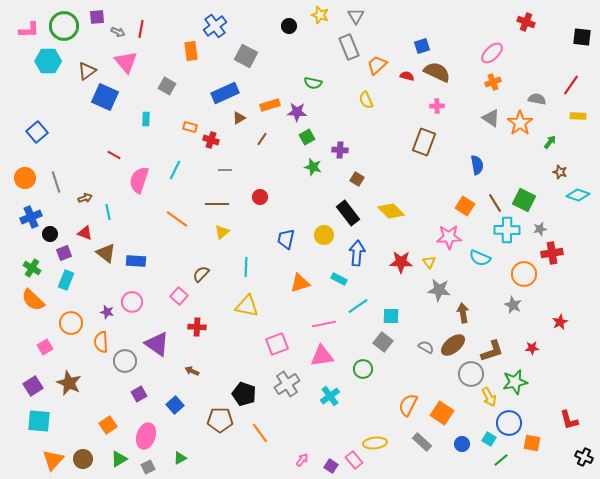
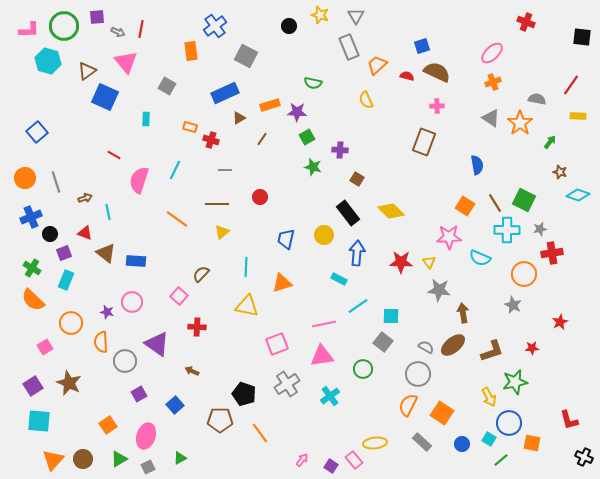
cyan hexagon at (48, 61): rotated 15 degrees clockwise
orange triangle at (300, 283): moved 18 px left
gray circle at (471, 374): moved 53 px left
